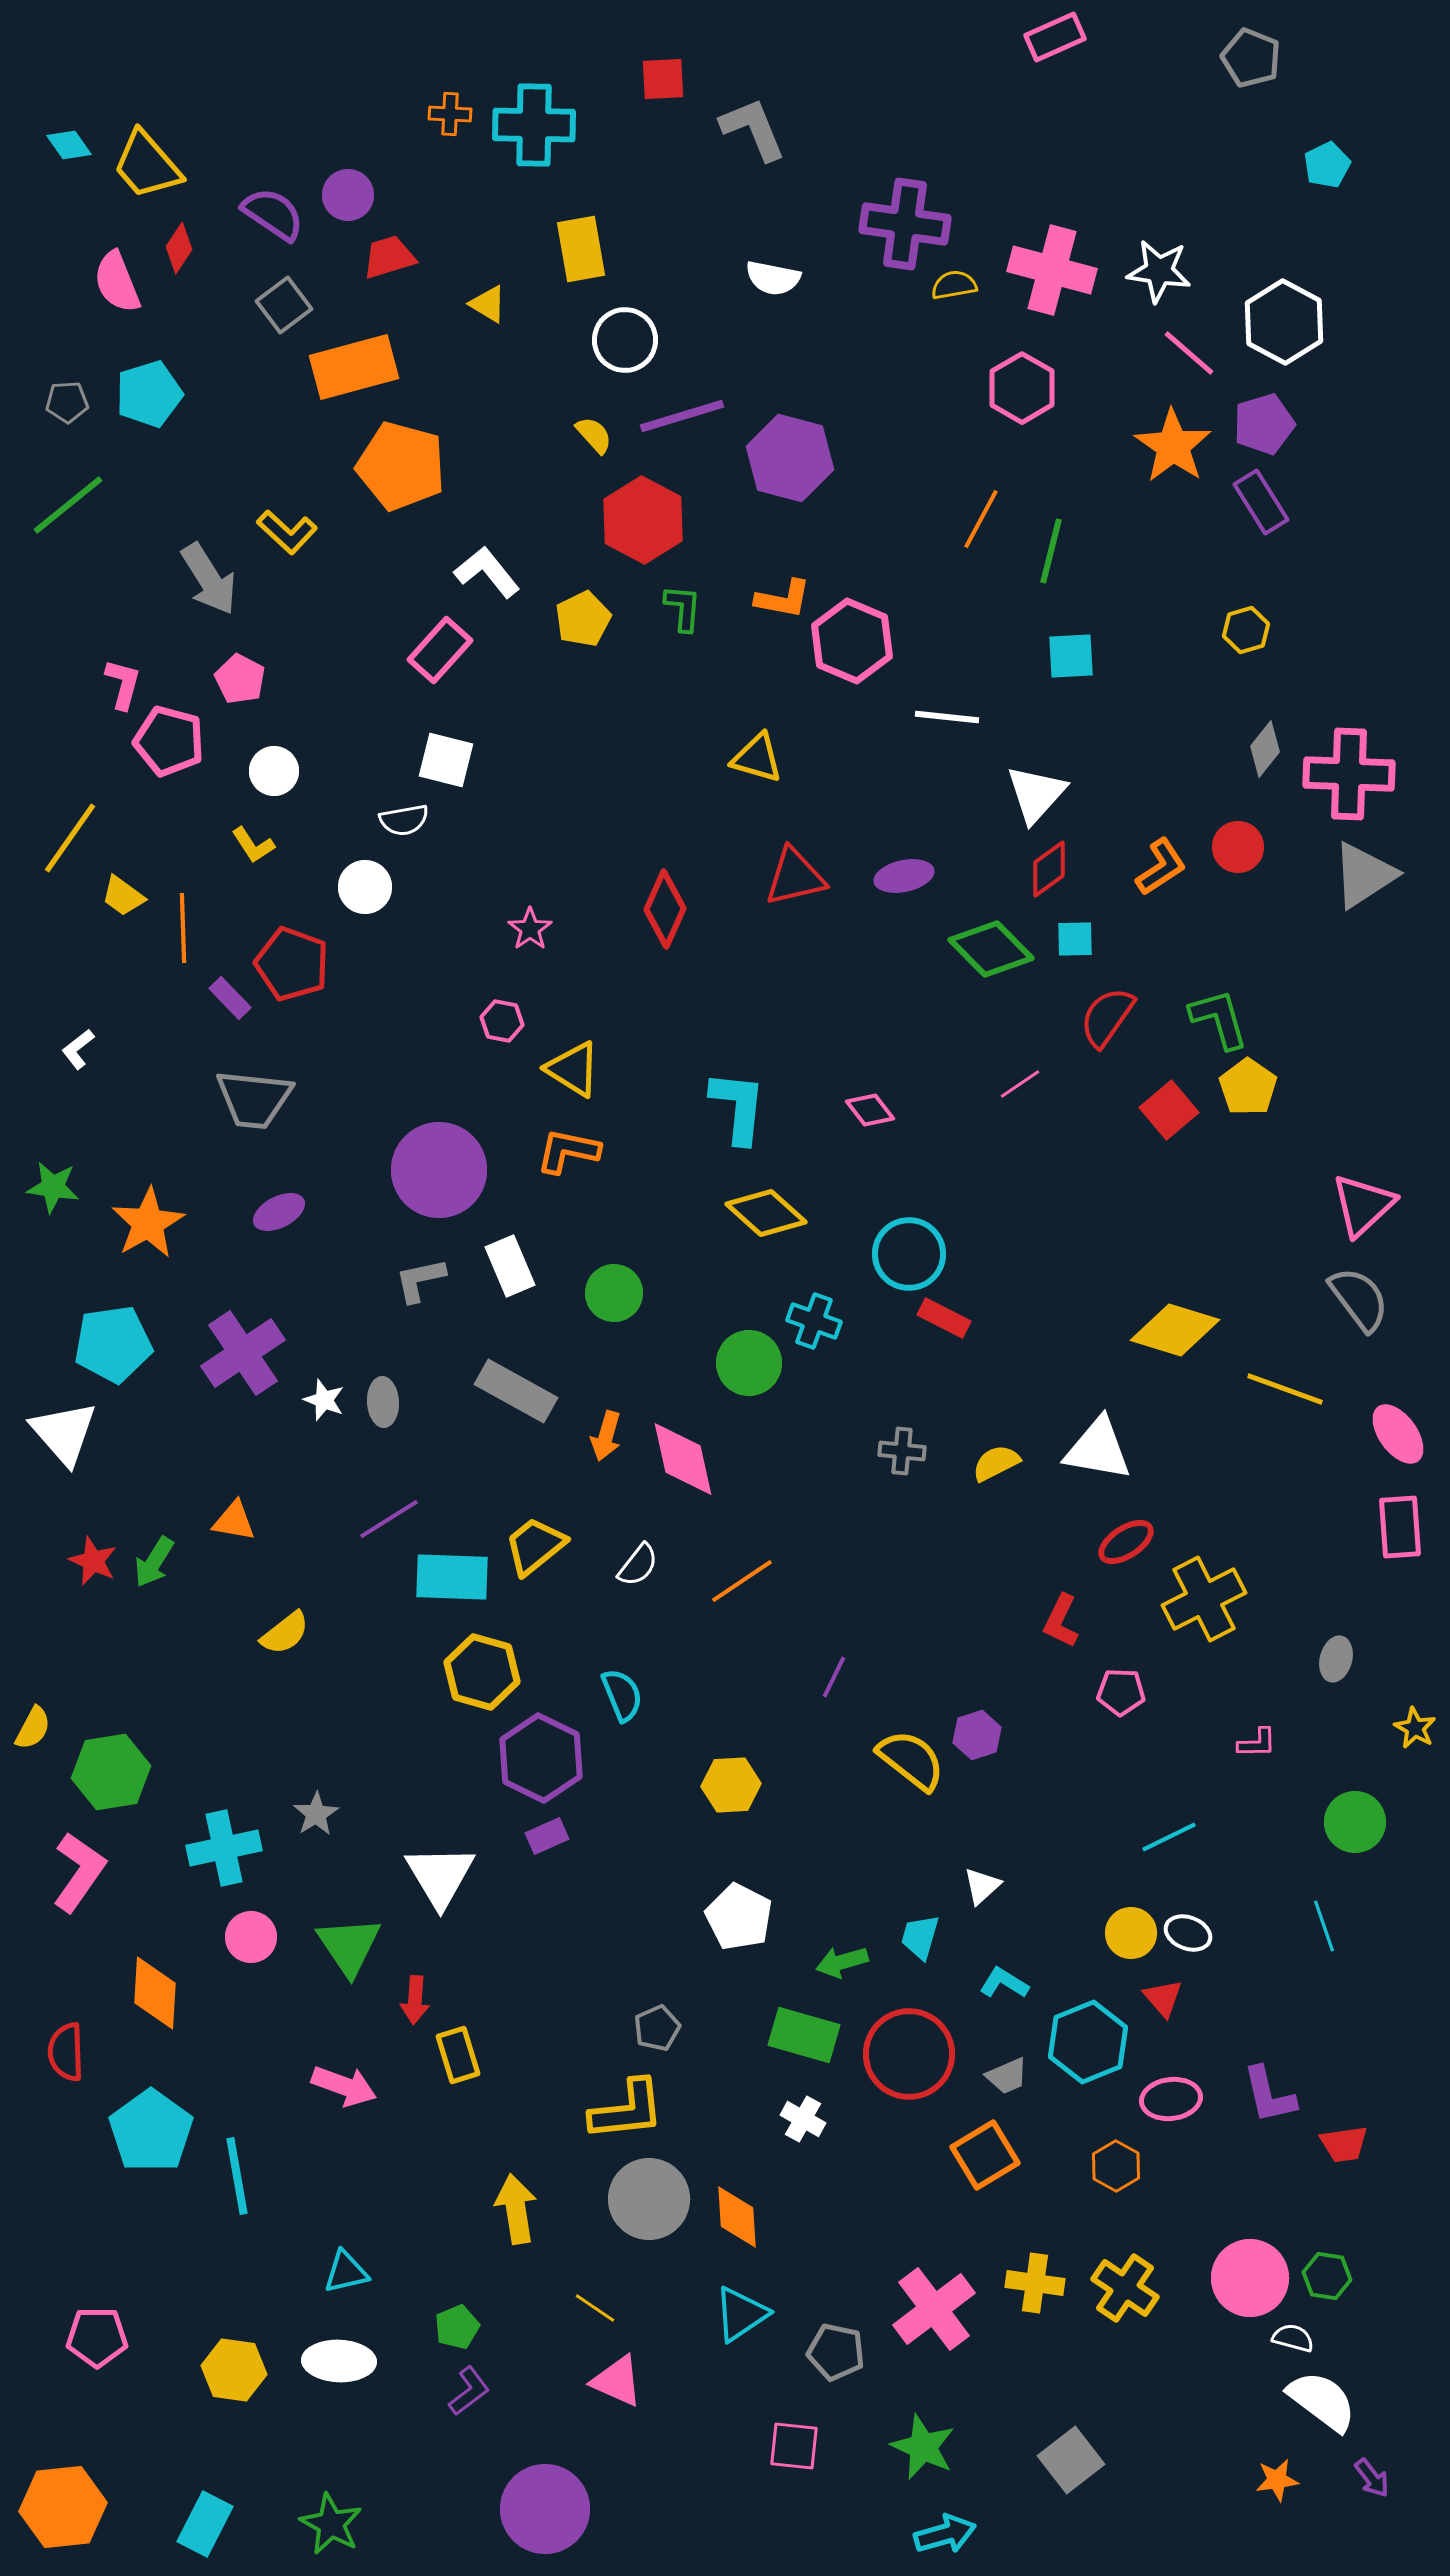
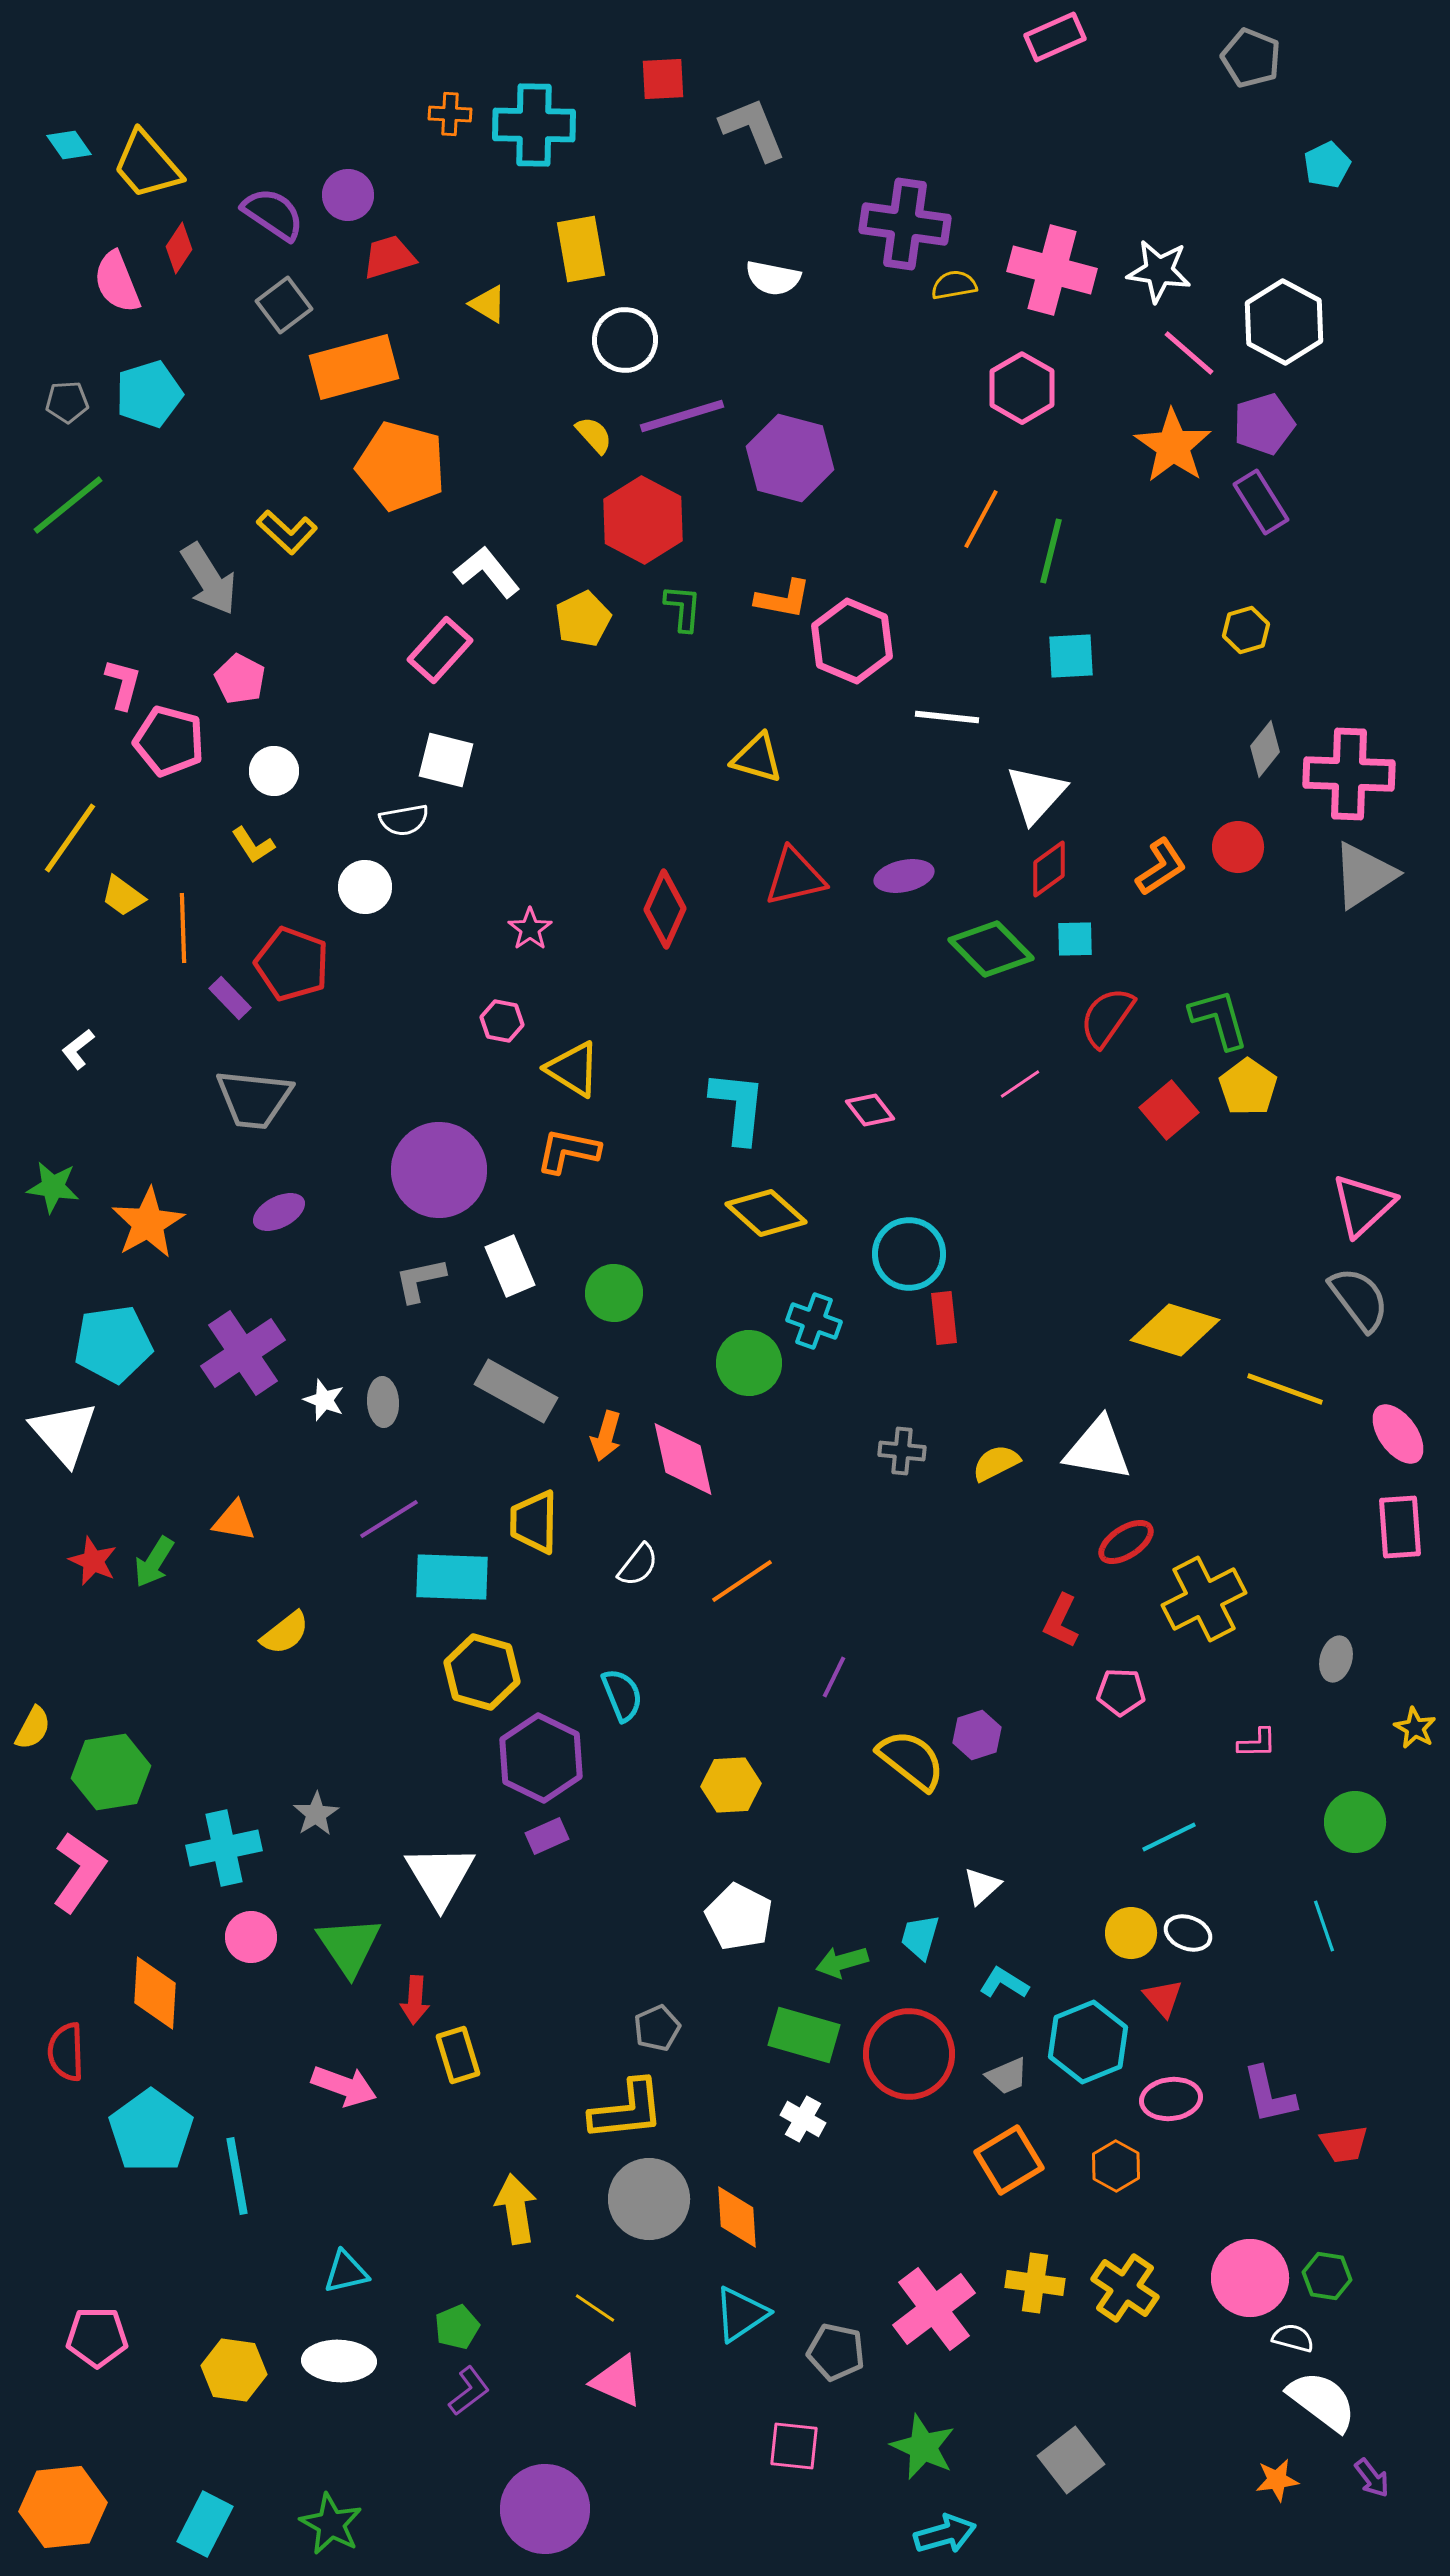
red rectangle at (944, 1318): rotated 57 degrees clockwise
yellow trapezoid at (535, 1546): moved 1 px left, 24 px up; rotated 50 degrees counterclockwise
orange square at (985, 2155): moved 24 px right, 5 px down
